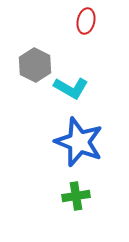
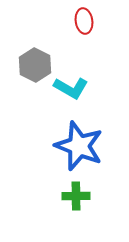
red ellipse: moved 2 px left; rotated 20 degrees counterclockwise
blue star: moved 4 px down
green cross: rotated 8 degrees clockwise
